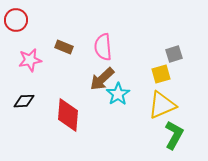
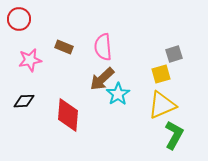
red circle: moved 3 px right, 1 px up
